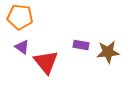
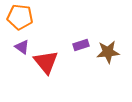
purple rectangle: rotated 28 degrees counterclockwise
